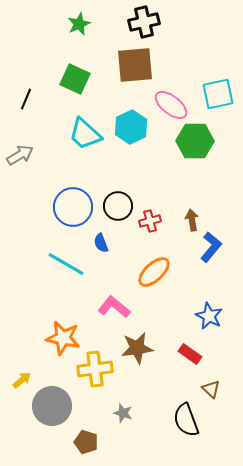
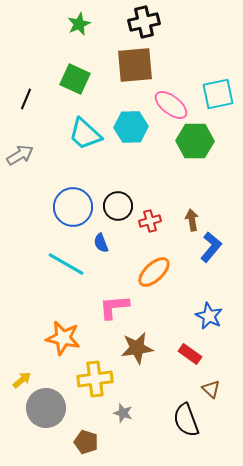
cyan hexagon: rotated 24 degrees clockwise
pink L-shape: rotated 44 degrees counterclockwise
yellow cross: moved 10 px down
gray circle: moved 6 px left, 2 px down
